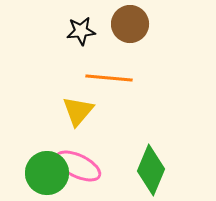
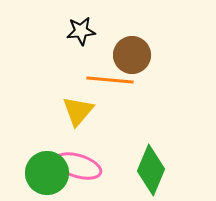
brown circle: moved 2 px right, 31 px down
orange line: moved 1 px right, 2 px down
pink ellipse: rotated 9 degrees counterclockwise
